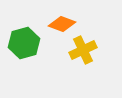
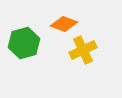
orange diamond: moved 2 px right
